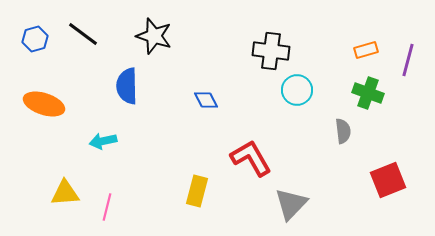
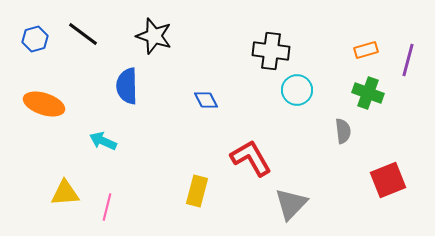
cyan arrow: rotated 36 degrees clockwise
